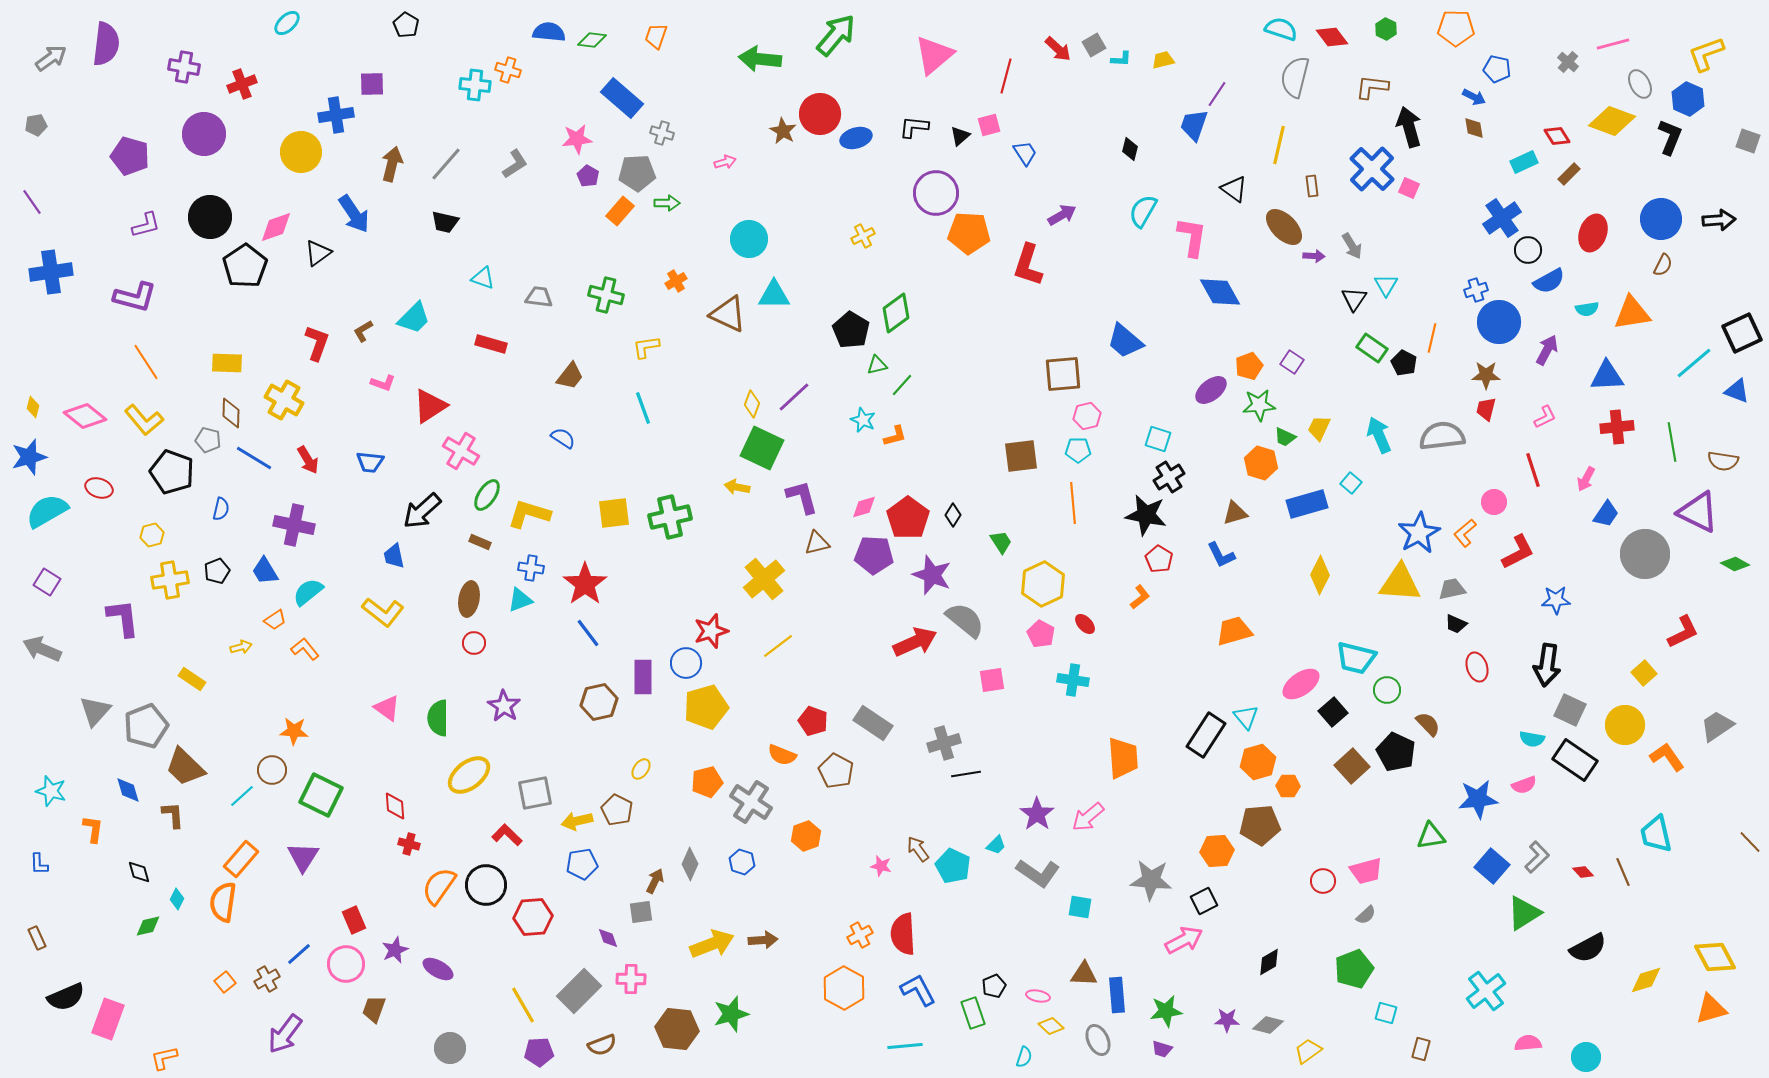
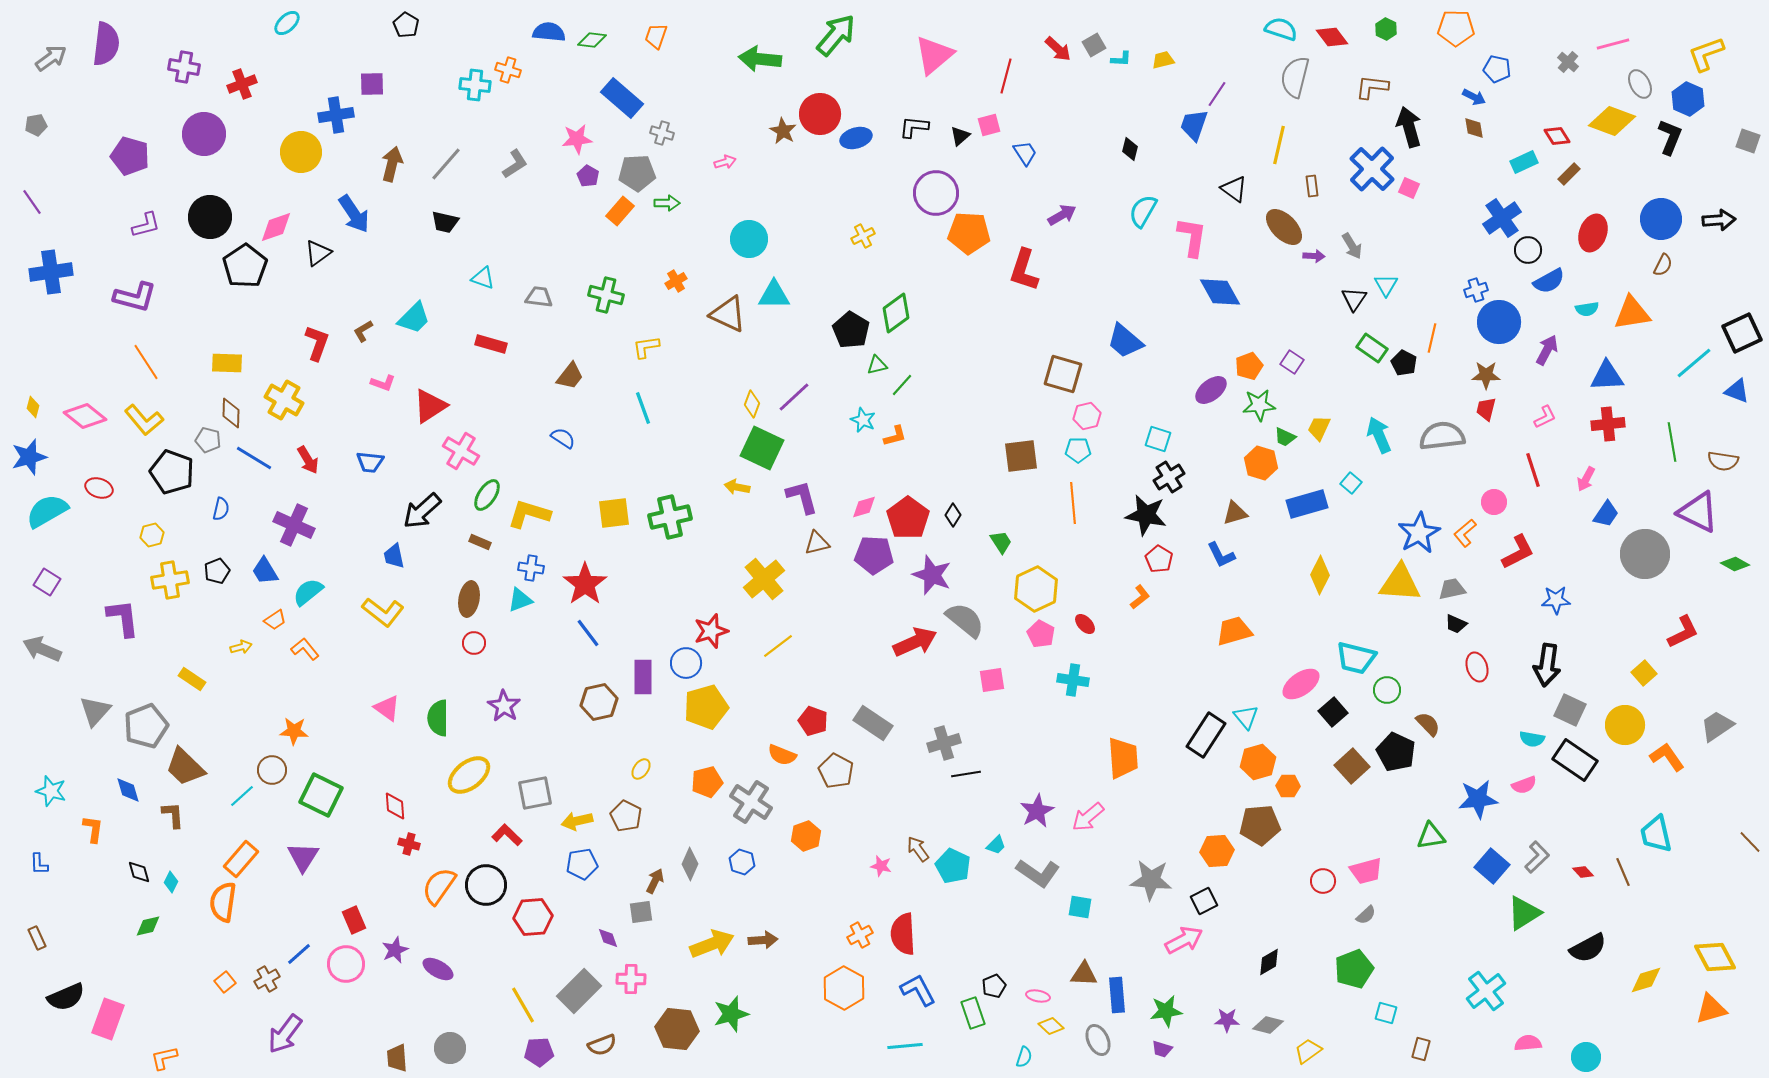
red L-shape at (1028, 265): moved 4 px left, 5 px down
brown square at (1063, 374): rotated 21 degrees clockwise
red cross at (1617, 427): moved 9 px left, 3 px up
purple cross at (294, 525): rotated 12 degrees clockwise
yellow hexagon at (1043, 584): moved 7 px left, 5 px down
brown pentagon at (617, 810): moved 9 px right, 6 px down
purple star at (1037, 814): moved 3 px up; rotated 8 degrees clockwise
cyan diamond at (177, 899): moved 6 px left, 17 px up
brown trapezoid at (374, 1009): moved 23 px right, 49 px down; rotated 24 degrees counterclockwise
